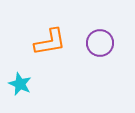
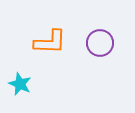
orange L-shape: rotated 12 degrees clockwise
